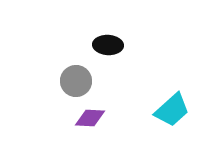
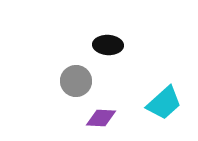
cyan trapezoid: moved 8 px left, 7 px up
purple diamond: moved 11 px right
